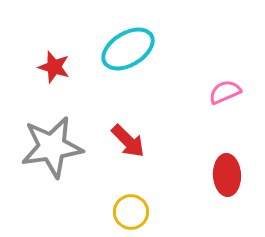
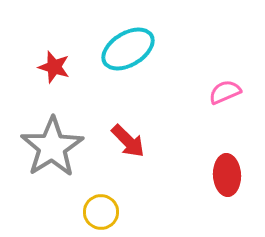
gray star: rotated 24 degrees counterclockwise
yellow circle: moved 30 px left
